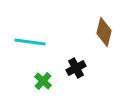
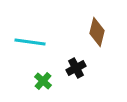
brown diamond: moved 7 px left
